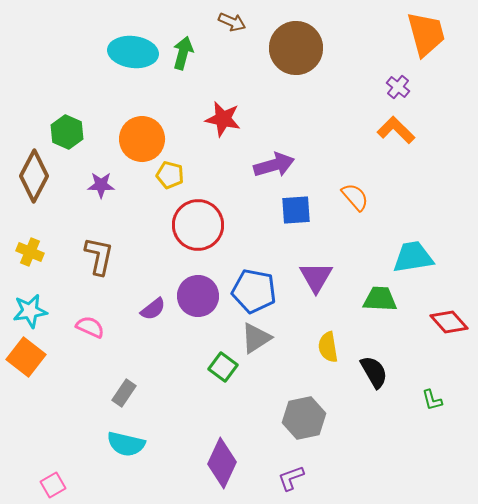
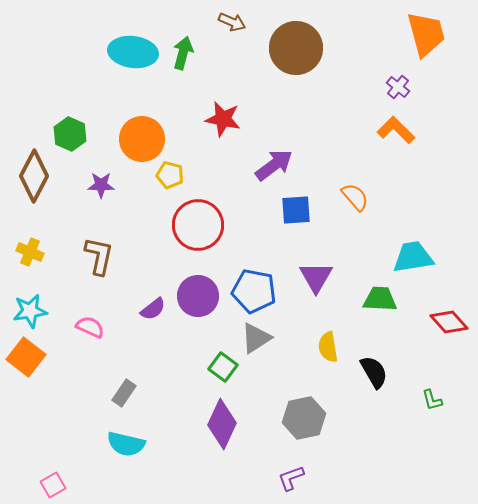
green hexagon: moved 3 px right, 2 px down
purple arrow: rotated 21 degrees counterclockwise
purple diamond: moved 39 px up
